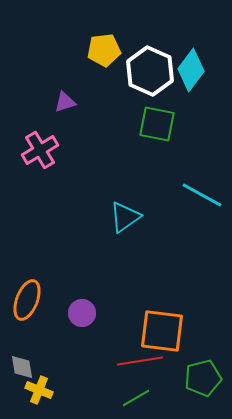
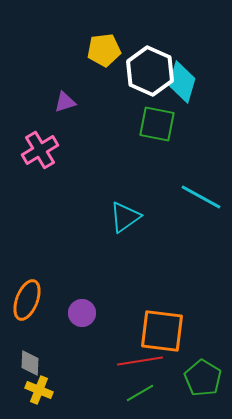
cyan diamond: moved 9 px left, 12 px down; rotated 21 degrees counterclockwise
cyan line: moved 1 px left, 2 px down
gray diamond: moved 8 px right, 4 px up; rotated 12 degrees clockwise
green pentagon: rotated 27 degrees counterclockwise
green line: moved 4 px right, 5 px up
